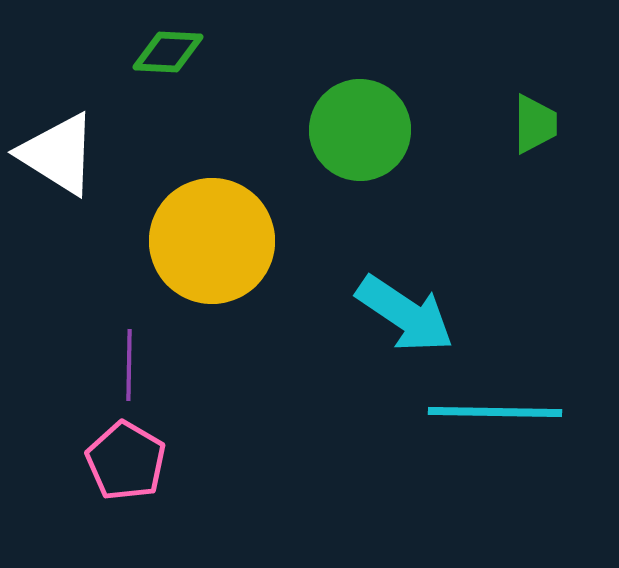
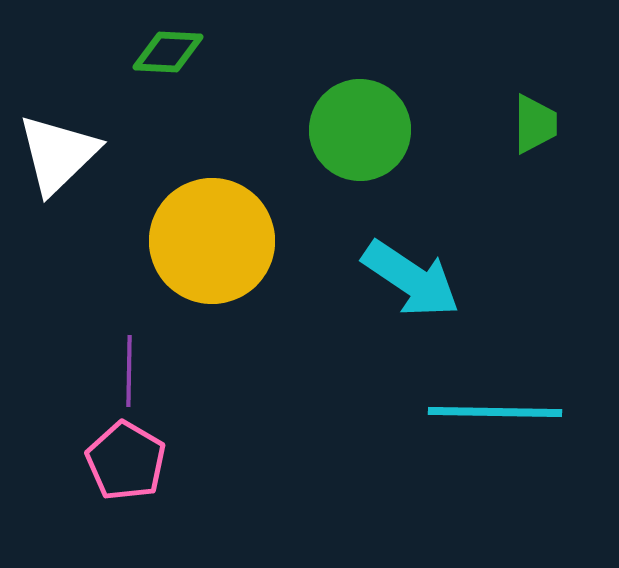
white triangle: rotated 44 degrees clockwise
cyan arrow: moved 6 px right, 35 px up
purple line: moved 6 px down
